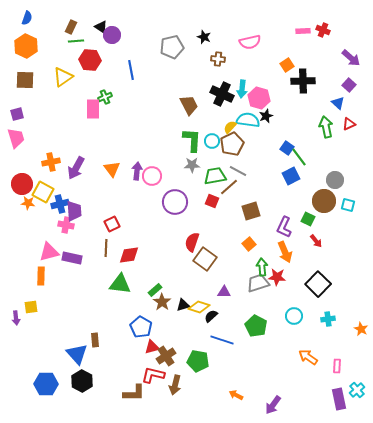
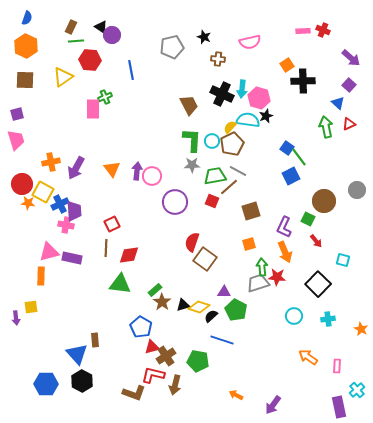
pink trapezoid at (16, 138): moved 2 px down
gray circle at (335, 180): moved 22 px right, 10 px down
blue cross at (60, 204): rotated 12 degrees counterclockwise
cyan square at (348, 205): moved 5 px left, 55 px down
orange square at (249, 244): rotated 24 degrees clockwise
green pentagon at (256, 326): moved 20 px left, 16 px up
brown L-shape at (134, 393): rotated 20 degrees clockwise
purple rectangle at (339, 399): moved 8 px down
